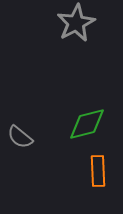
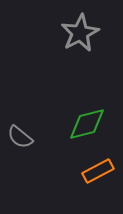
gray star: moved 4 px right, 10 px down
orange rectangle: rotated 64 degrees clockwise
